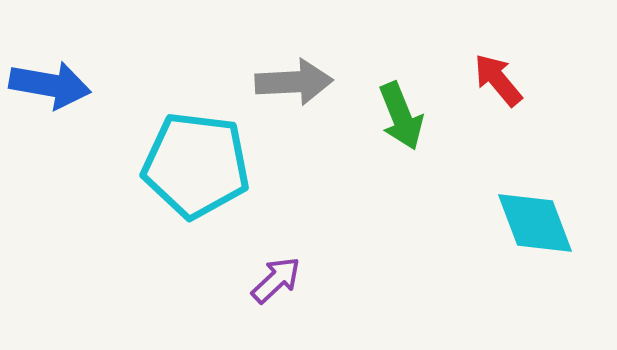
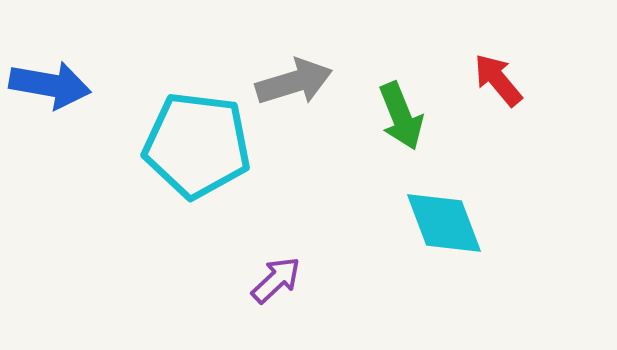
gray arrow: rotated 14 degrees counterclockwise
cyan pentagon: moved 1 px right, 20 px up
cyan diamond: moved 91 px left
